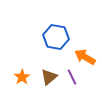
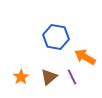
orange star: moved 1 px left
